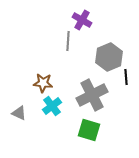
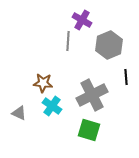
gray hexagon: moved 12 px up
cyan cross: rotated 18 degrees counterclockwise
